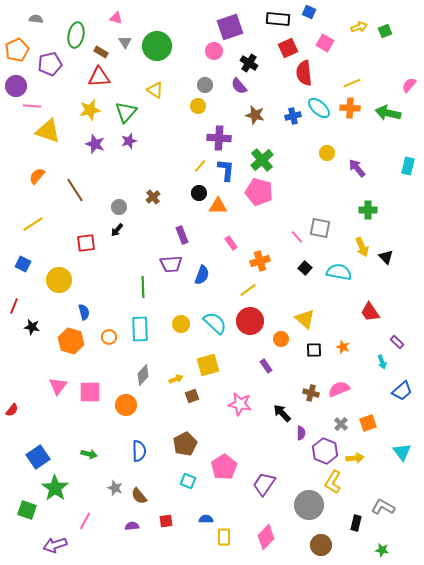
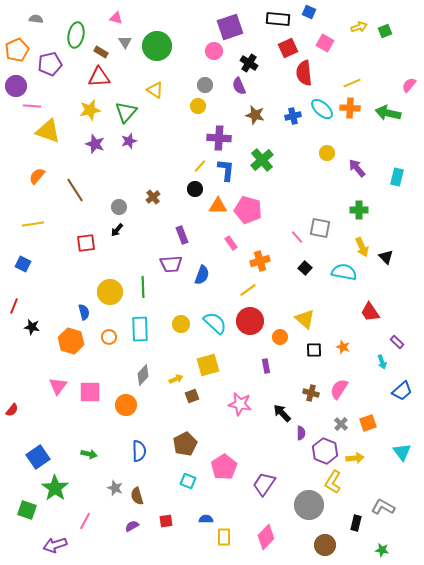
purple semicircle at (239, 86): rotated 18 degrees clockwise
cyan ellipse at (319, 108): moved 3 px right, 1 px down
cyan rectangle at (408, 166): moved 11 px left, 11 px down
pink pentagon at (259, 192): moved 11 px left, 18 px down
black circle at (199, 193): moved 4 px left, 4 px up
green cross at (368, 210): moved 9 px left
yellow line at (33, 224): rotated 25 degrees clockwise
cyan semicircle at (339, 272): moved 5 px right
yellow circle at (59, 280): moved 51 px right, 12 px down
orange circle at (281, 339): moved 1 px left, 2 px up
purple rectangle at (266, 366): rotated 24 degrees clockwise
pink semicircle at (339, 389): rotated 35 degrees counterclockwise
brown semicircle at (139, 496): moved 2 px left; rotated 24 degrees clockwise
purple semicircle at (132, 526): rotated 24 degrees counterclockwise
brown circle at (321, 545): moved 4 px right
